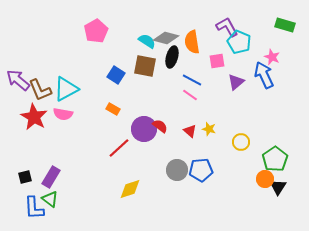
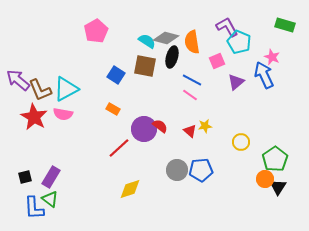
pink square: rotated 14 degrees counterclockwise
yellow star: moved 4 px left, 3 px up; rotated 24 degrees counterclockwise
